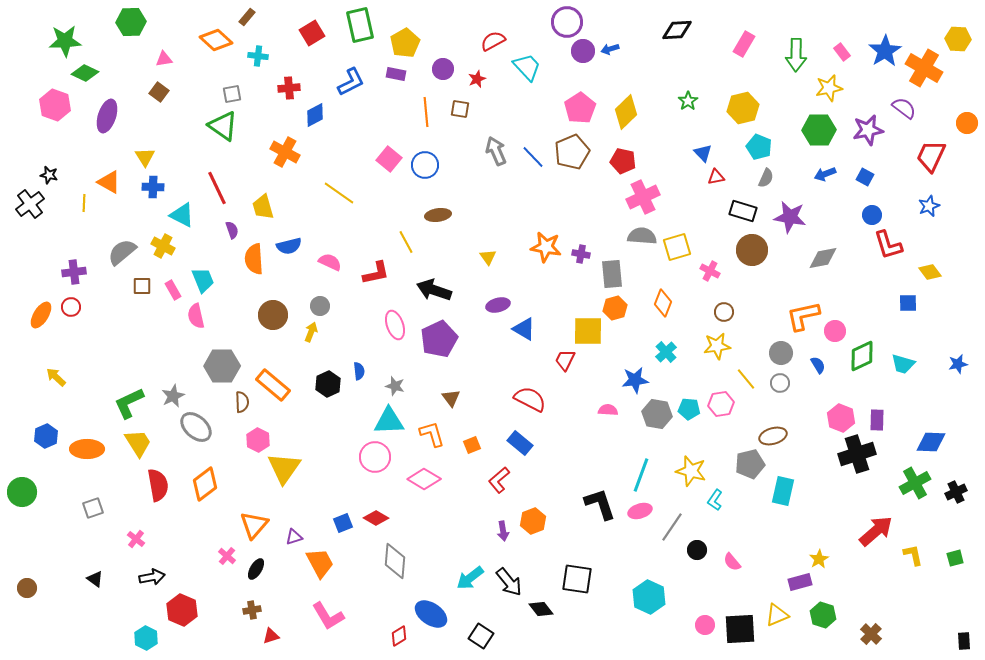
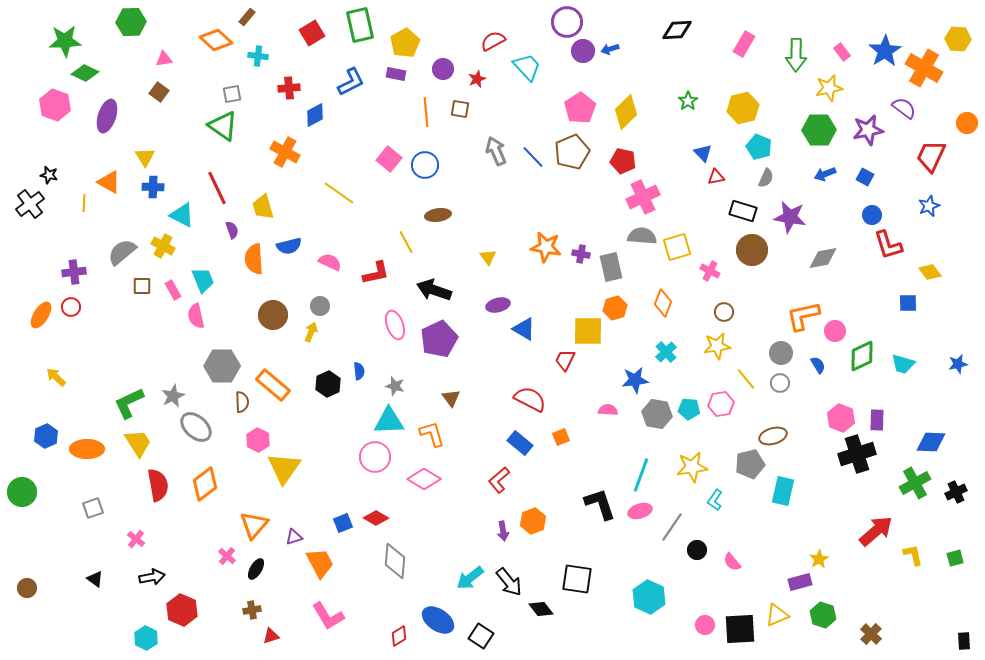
gray rectangle at (612, 274): moved 1 px left, 7 px up; rotated 8 degrees counterclockwise
orange square at (472, 445): moved 89 px right, 8 px up
yellow star at (691, 471): moved 1 px right, 4 px up; rotated 24 degrees counterclockwise
blue ellipse at (431, 614): moved 7 px right, 6 px down
